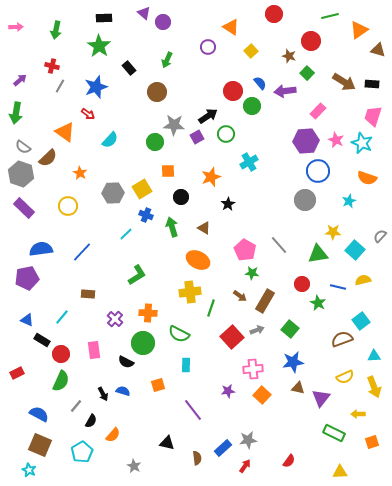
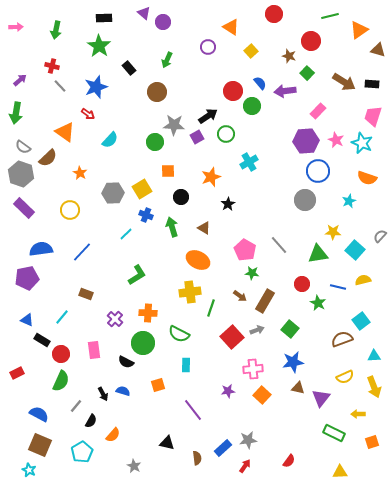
gray line at (60, 86): rotated 72 degrees counterclockwise
yellow circle at (68, 206): moved 2 px right, 4 px down
brown rectangle at (88, 294): moved 2 px left; rotated 16 degrees clockwise
